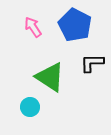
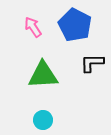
green triangle: moved 7 px left, 2 px up; rotated 36 degrees counterclockwise
cyan circle: moved 13 px right, 13 px down
